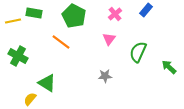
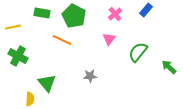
green rectangle: moved 8 px right
yellow line: moved 6 px down
orange line: moved 1 px right, 2 px up; rotated 12 degrees counterclockwise
green semicircle: rotated 15 degrees clockwise
gray star: moved 15 px left
green triangle: rotated 18 degrees clockwise
yellow semicircle: rotated 144 degrees clockwise
